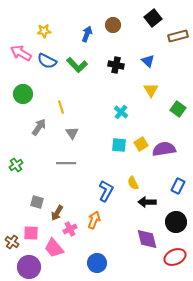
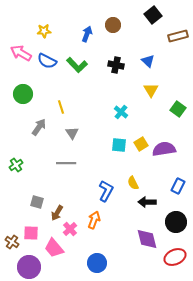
black square: moved 3 px up
pink cross: rotated 16 degrees counterclockwise
